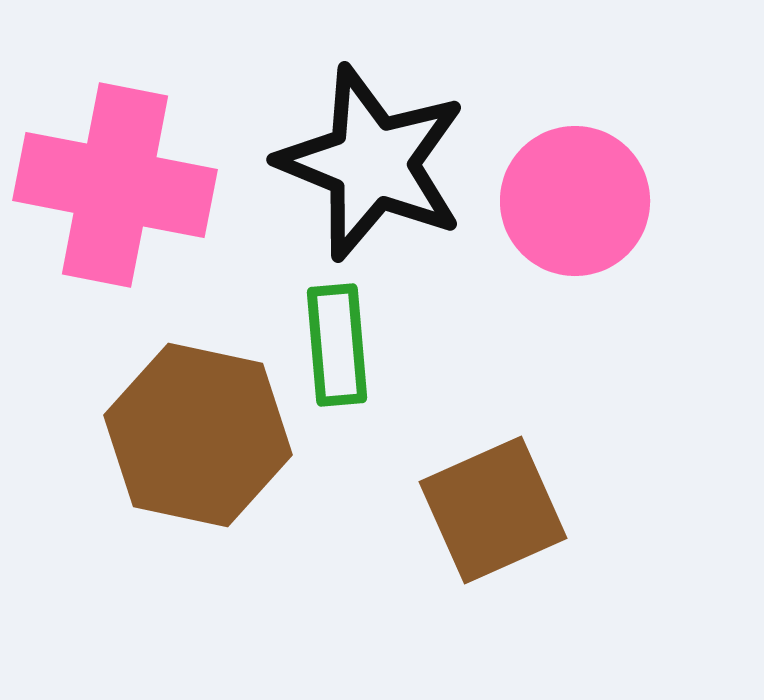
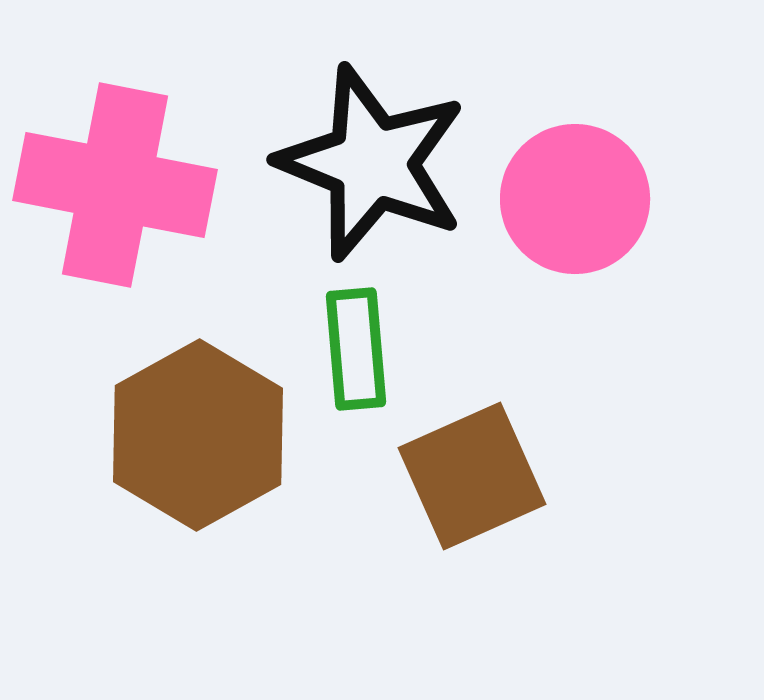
pink circle: moved 2 px up
green rectangle: moved 19 px right, 4 px down
brown hexagon: rotated 19 degrees clockwise
brown square: moved 21 px left, 34 px up
